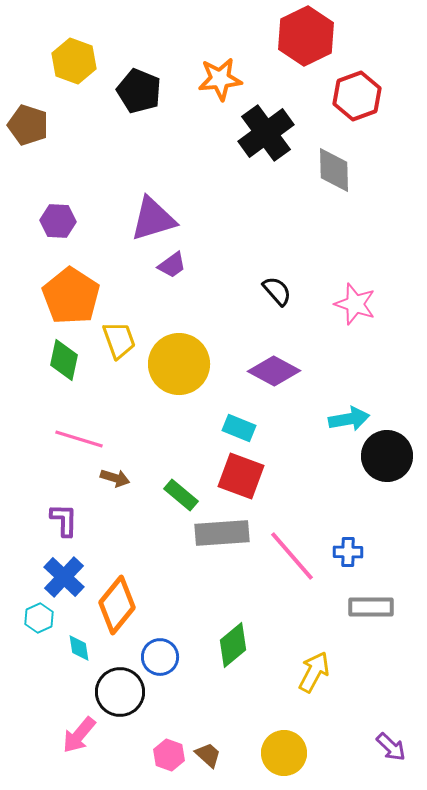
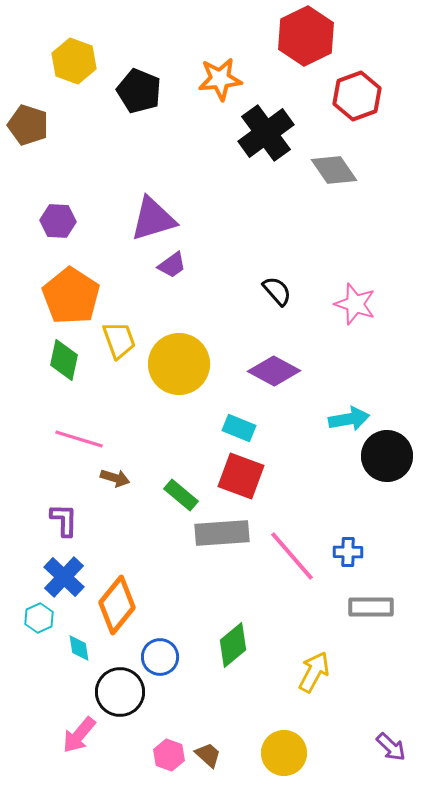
gray diamond at (334, 170): rotated 33 degrees counterclockwise
